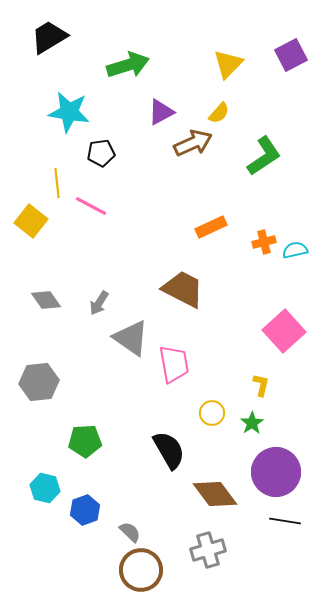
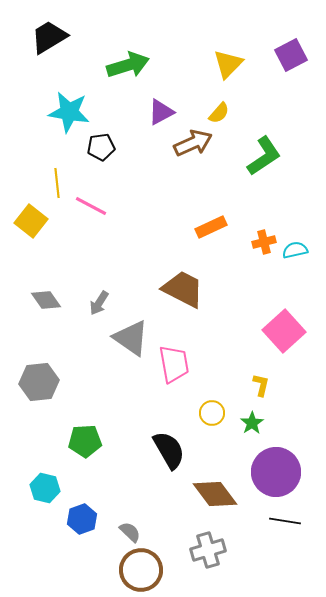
black pentagon: moved 6 px up
blue hexagon: moved 3 px left, 9 px down
